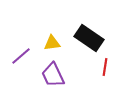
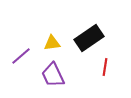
black rectangle: rotated 68 degrees counterclockwise
